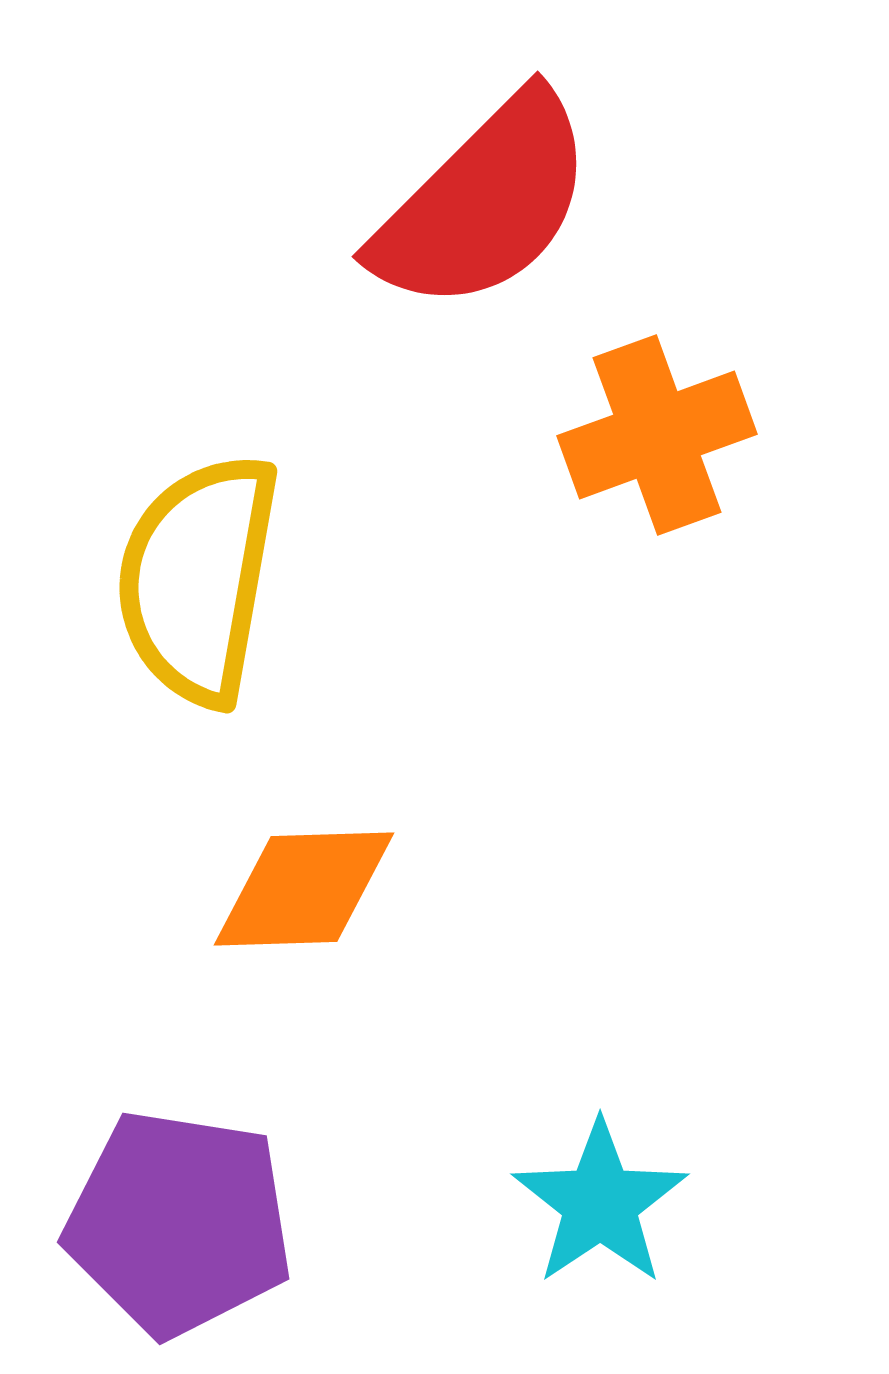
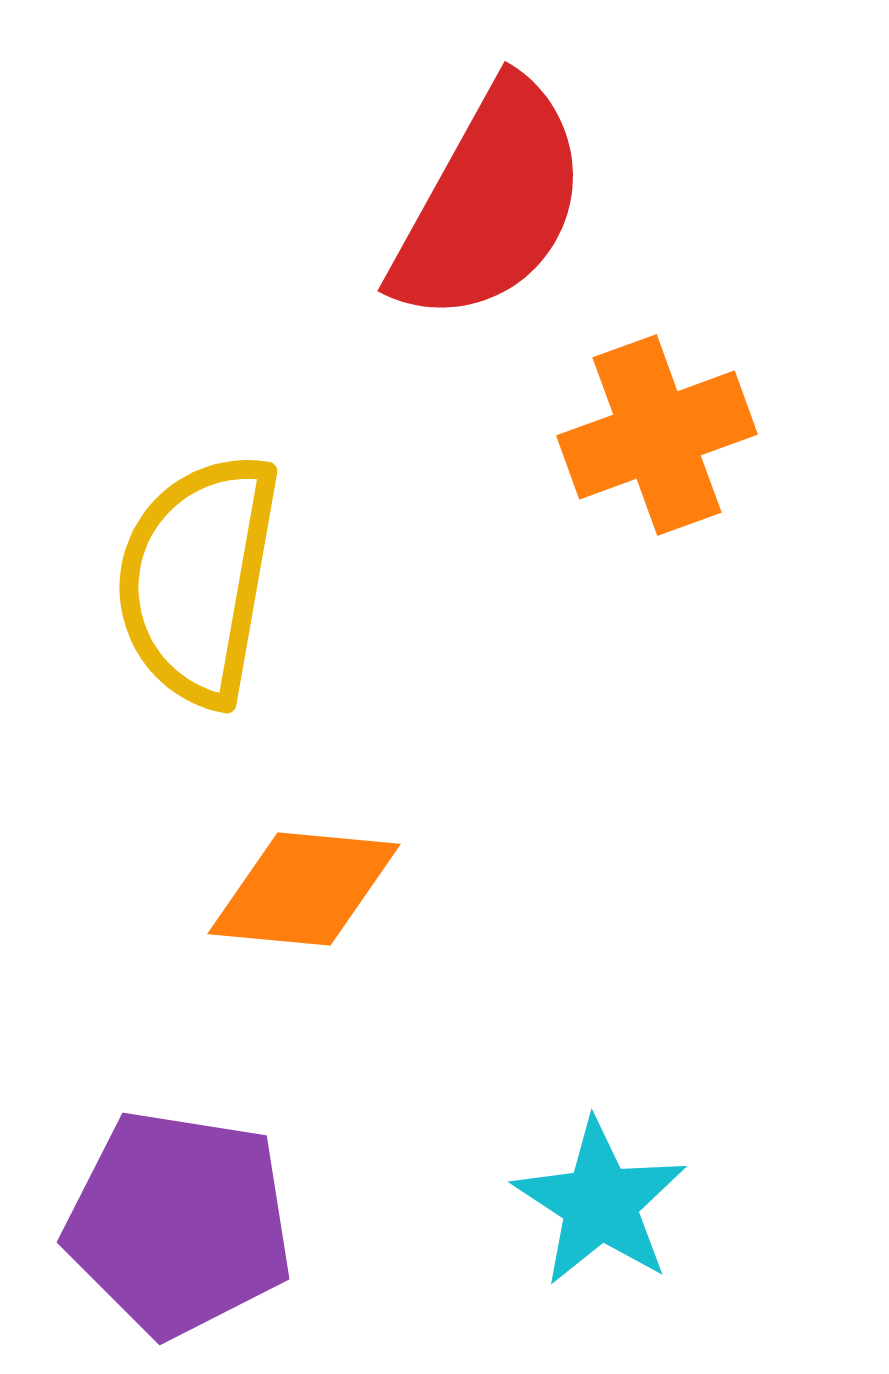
red semicircle: moved 6 px right; rotated 16 degrees counterclockwise
orange diamond: rotated 7 degrees clockwise
cyan star: rotated 5 degrees counterclockwise
